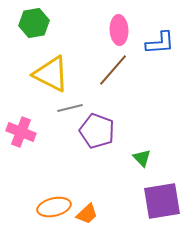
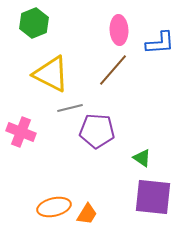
green hexagon: rotated 12 degrees counterclockwise
purple pentagon: rotated 16 degrees counterclockwise
green triangle: rotated 12 degrees counterclockwise
purple square: moved 9 px left, 4 px up; rotated 15 degrees clockwise
orange trapezoid: rotated 15 degrees counterclockwise
